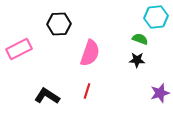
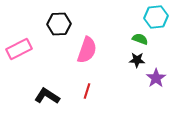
pink semicircle: moved 3 px left, 3 px up
purple star: moved 4 px left, 15 px up; rotated 18 degrees counterclockwise
